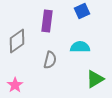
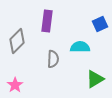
blue square: moved 18 px right, 13 px down
gray diamond: rotated 10 degrees counterclockwise
gray semicircle: moved 3 px right, 1 px up; rotated 12 degrees counterclockwise
